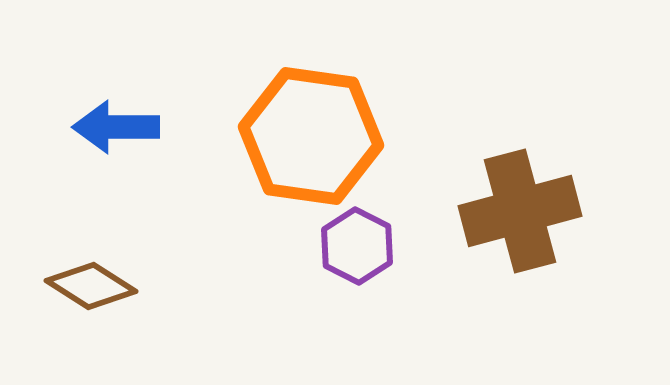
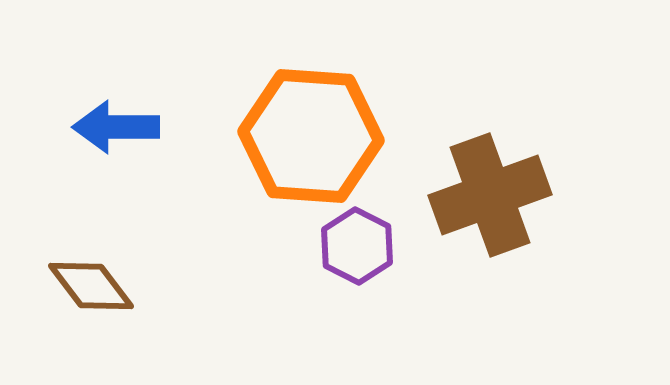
orange hexagon: rotated 4 degrees counterclockwise
brown cross: moved 30 px left, 16 px up; rotated 5 degrees counterclockwise
brown diamond: rotated 20 degrees clockwise
